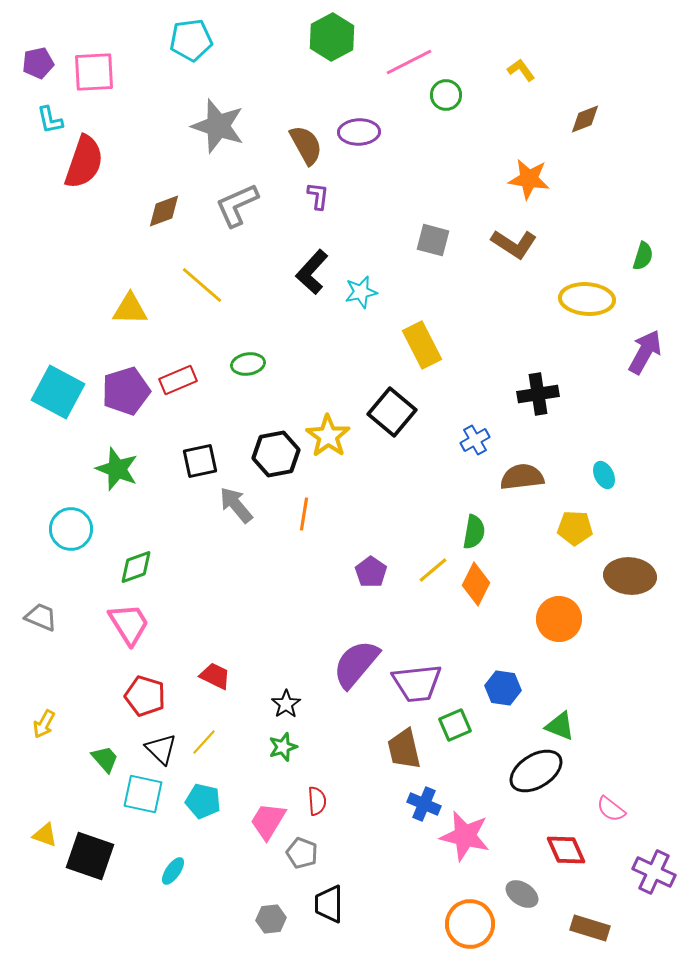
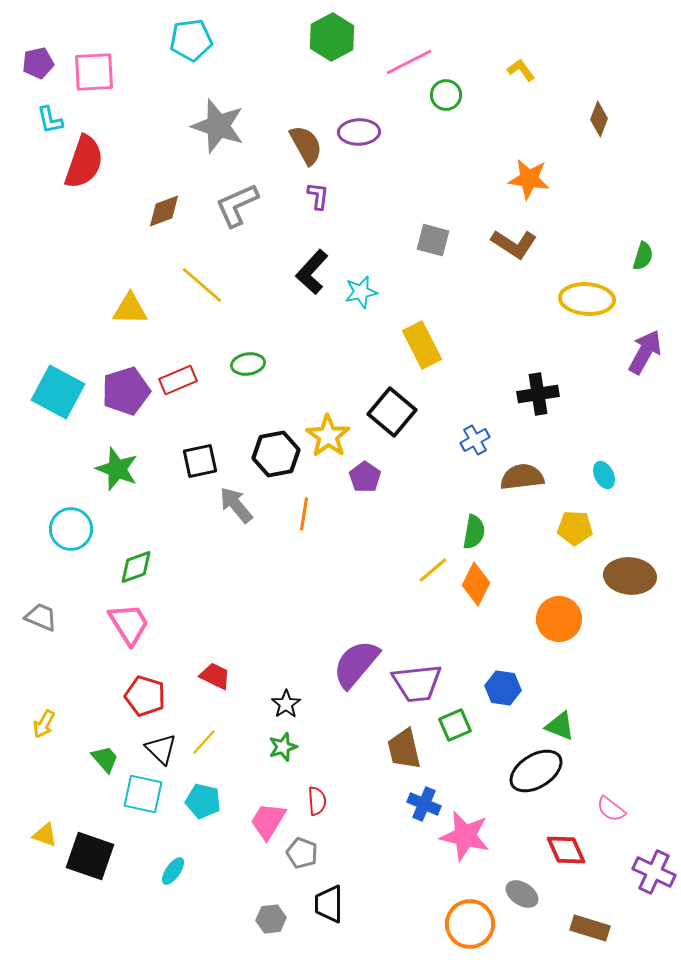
brown diamond at (585, 119): moved 14 px right; rotated 48 degrees counterclockwise
purple pentagon at (371, 572): moved 6 px left, 95 px up
